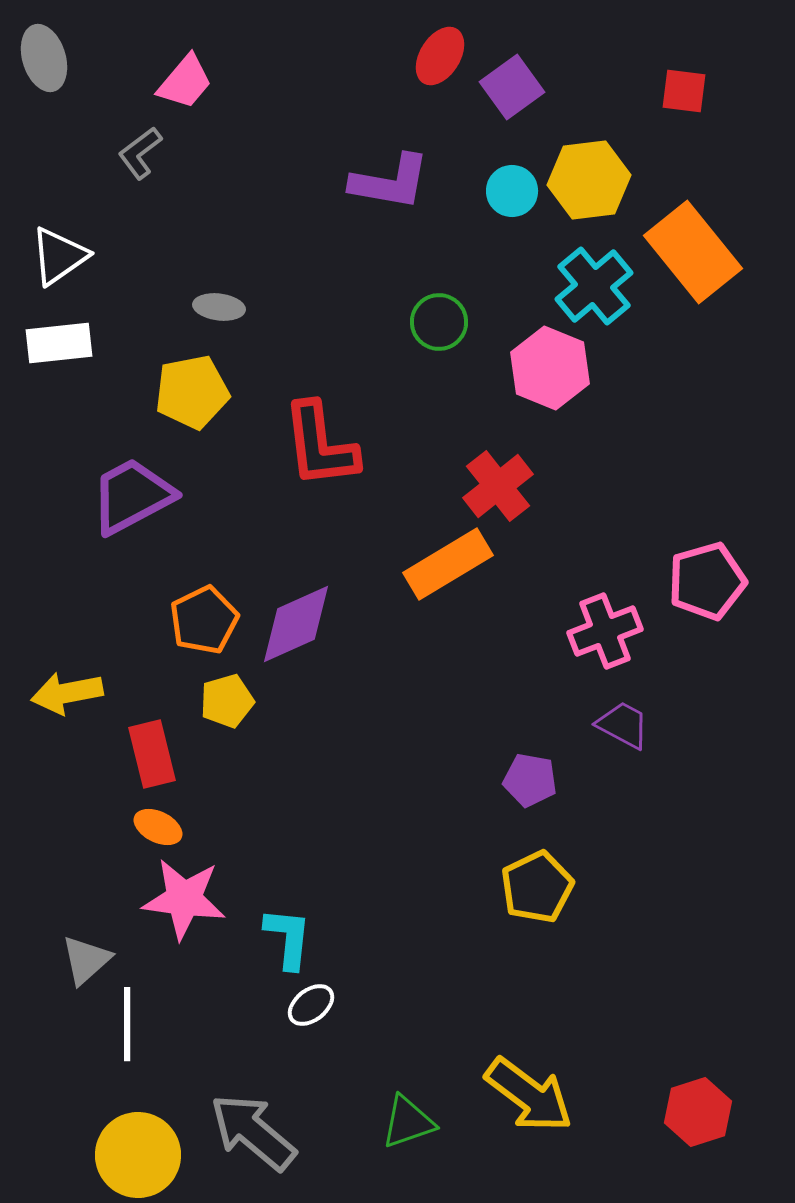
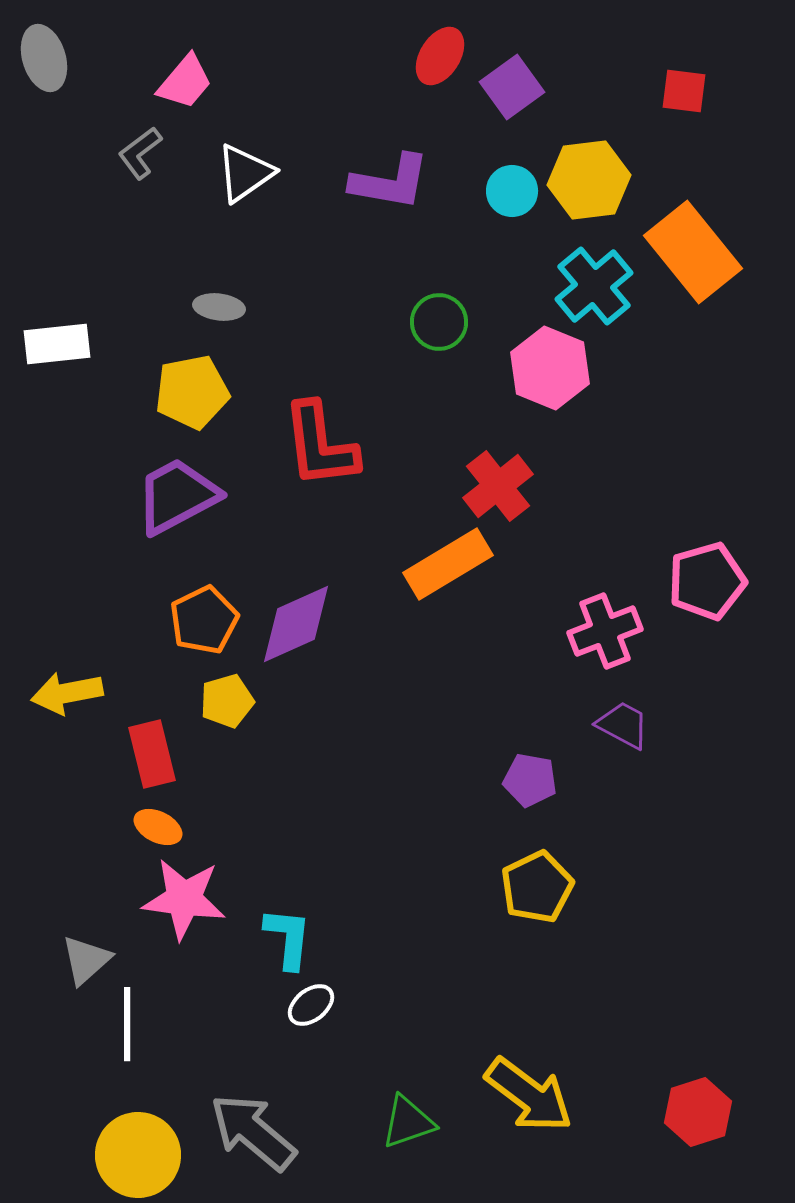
white triangle at (59, 256): moved 186 px right, 83 px up
white rectangle at (59, 343): moved 2 px left, 1 px down
purple trapezoid at (132, 496): moved 45 px right
